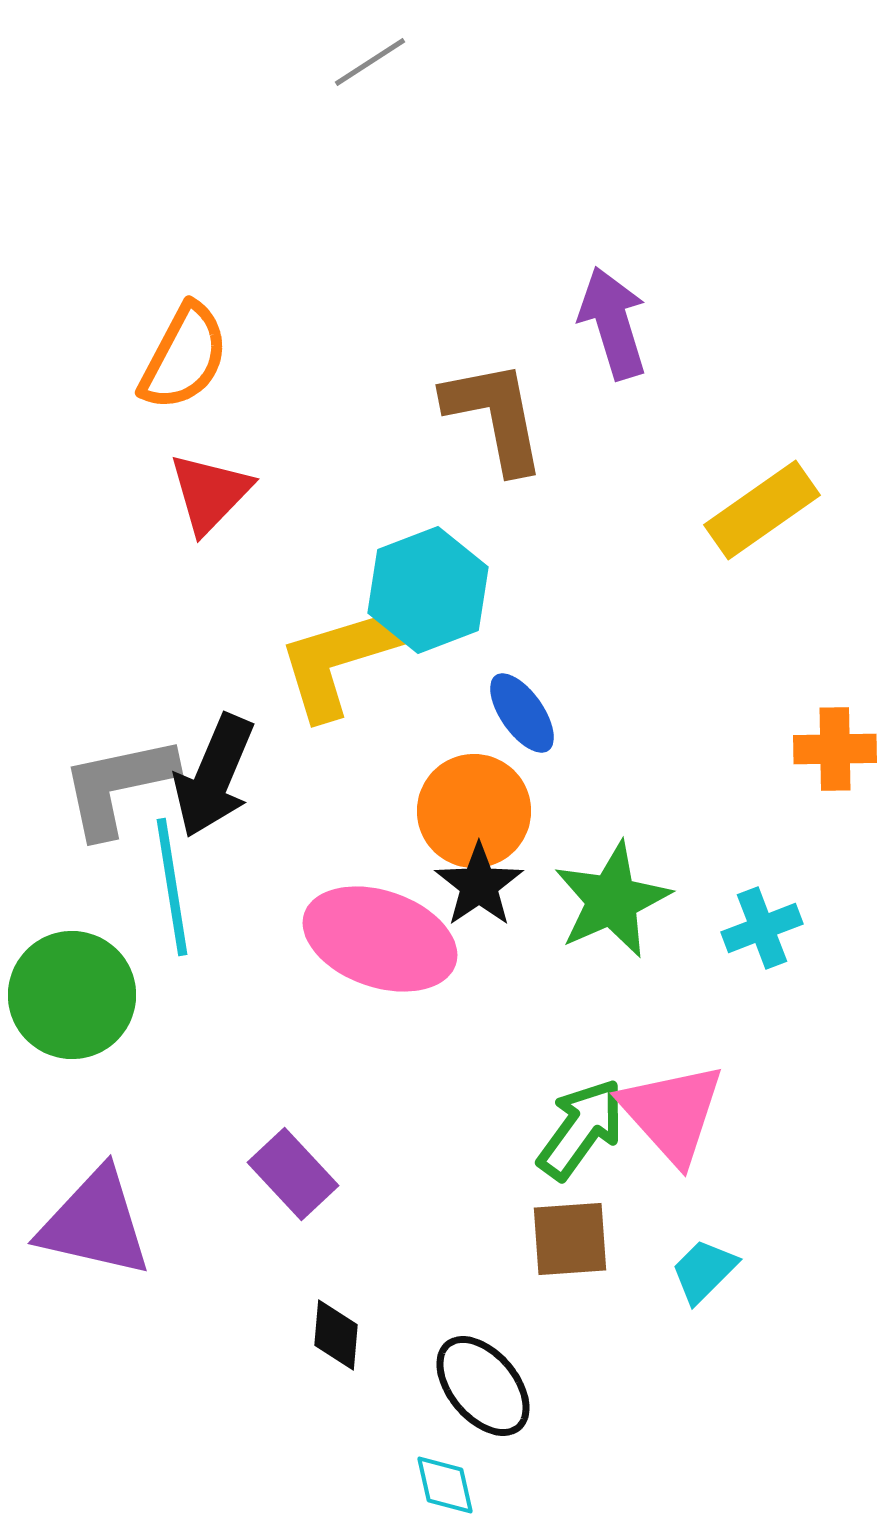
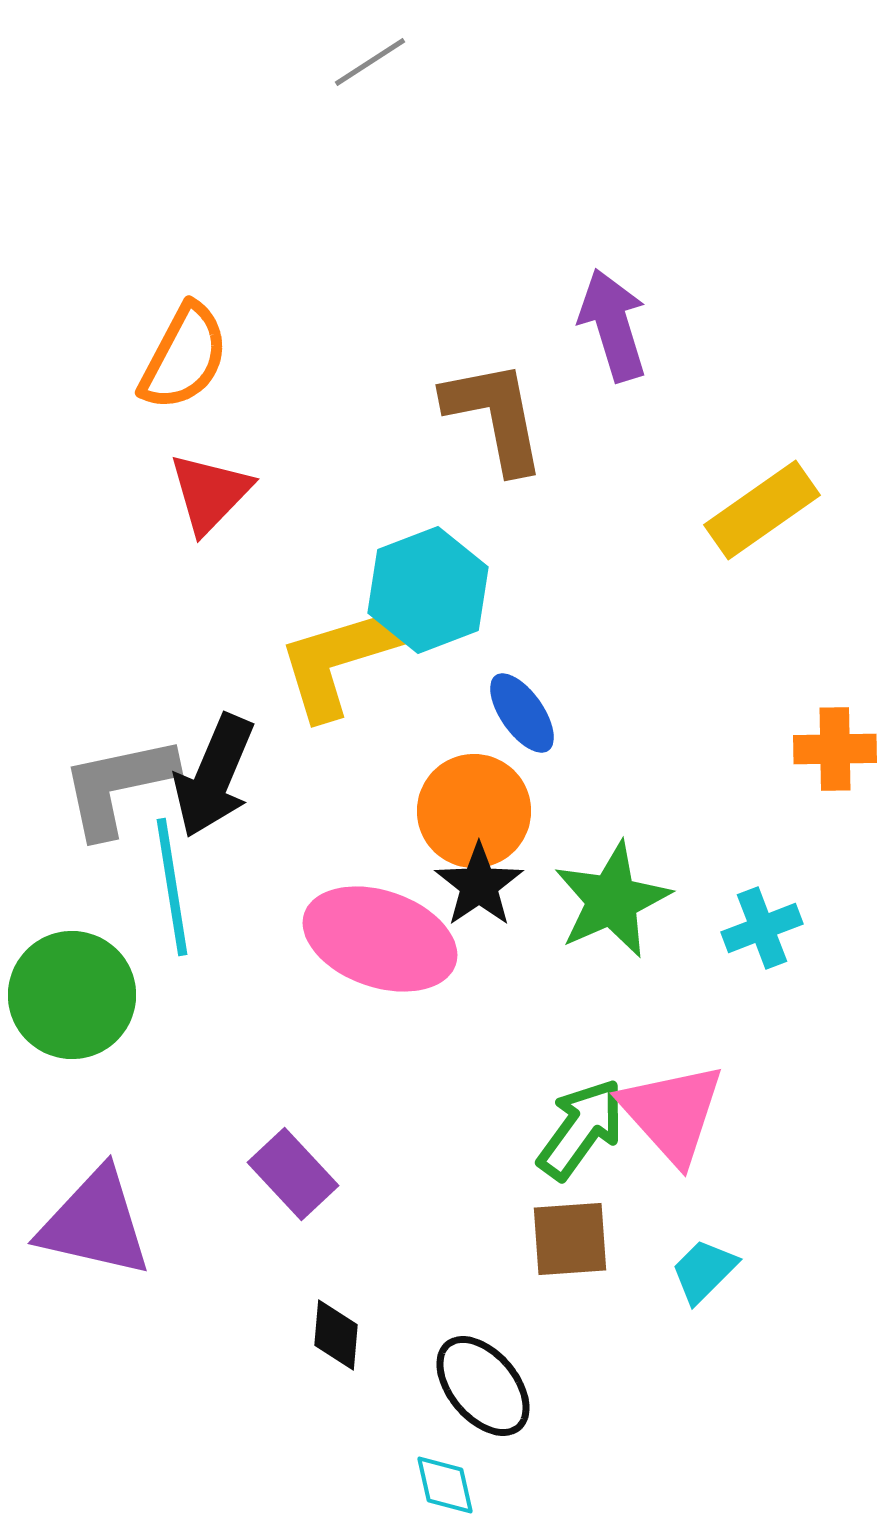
purple arrow: moved 2 px down
